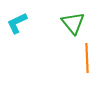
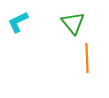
cyan L-shape: moved 1 px right, 1 px up
